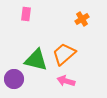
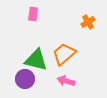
pink rectangle: moved 7 px right
orange cross: moved 6 px right, 3 px down
purple circle: moved 11 px right
